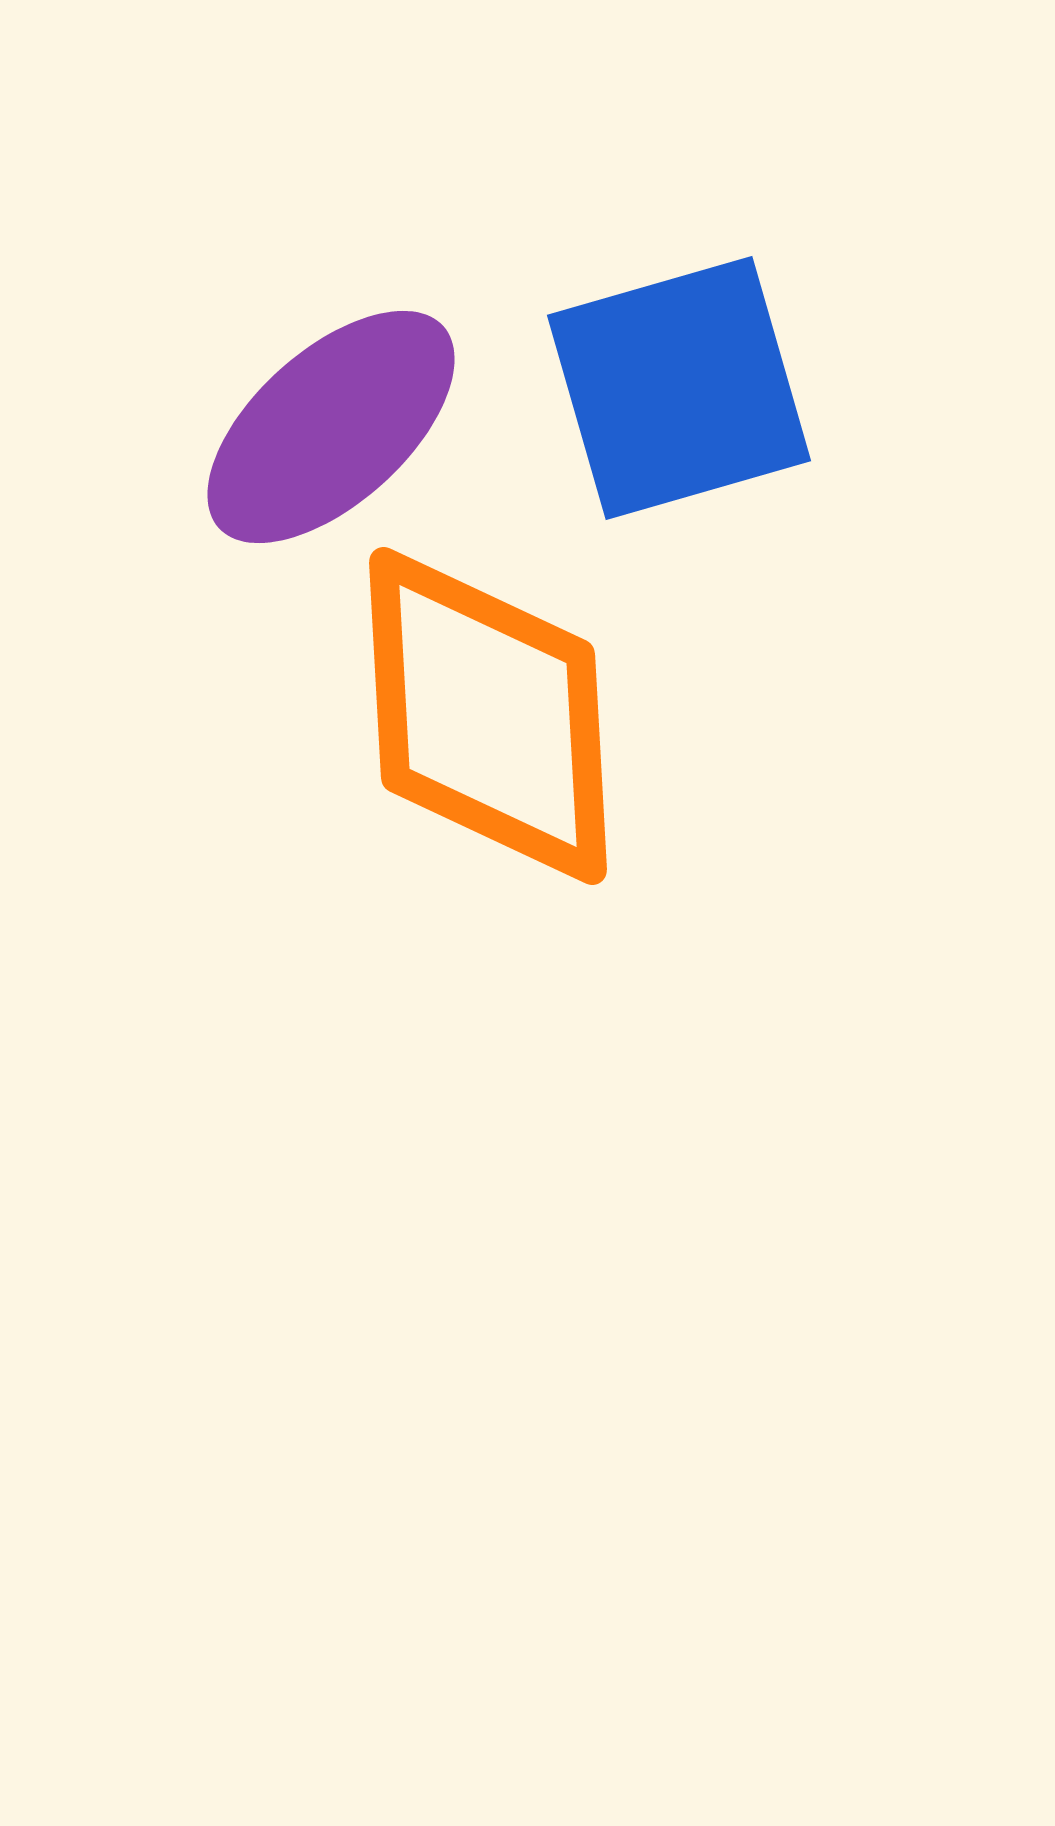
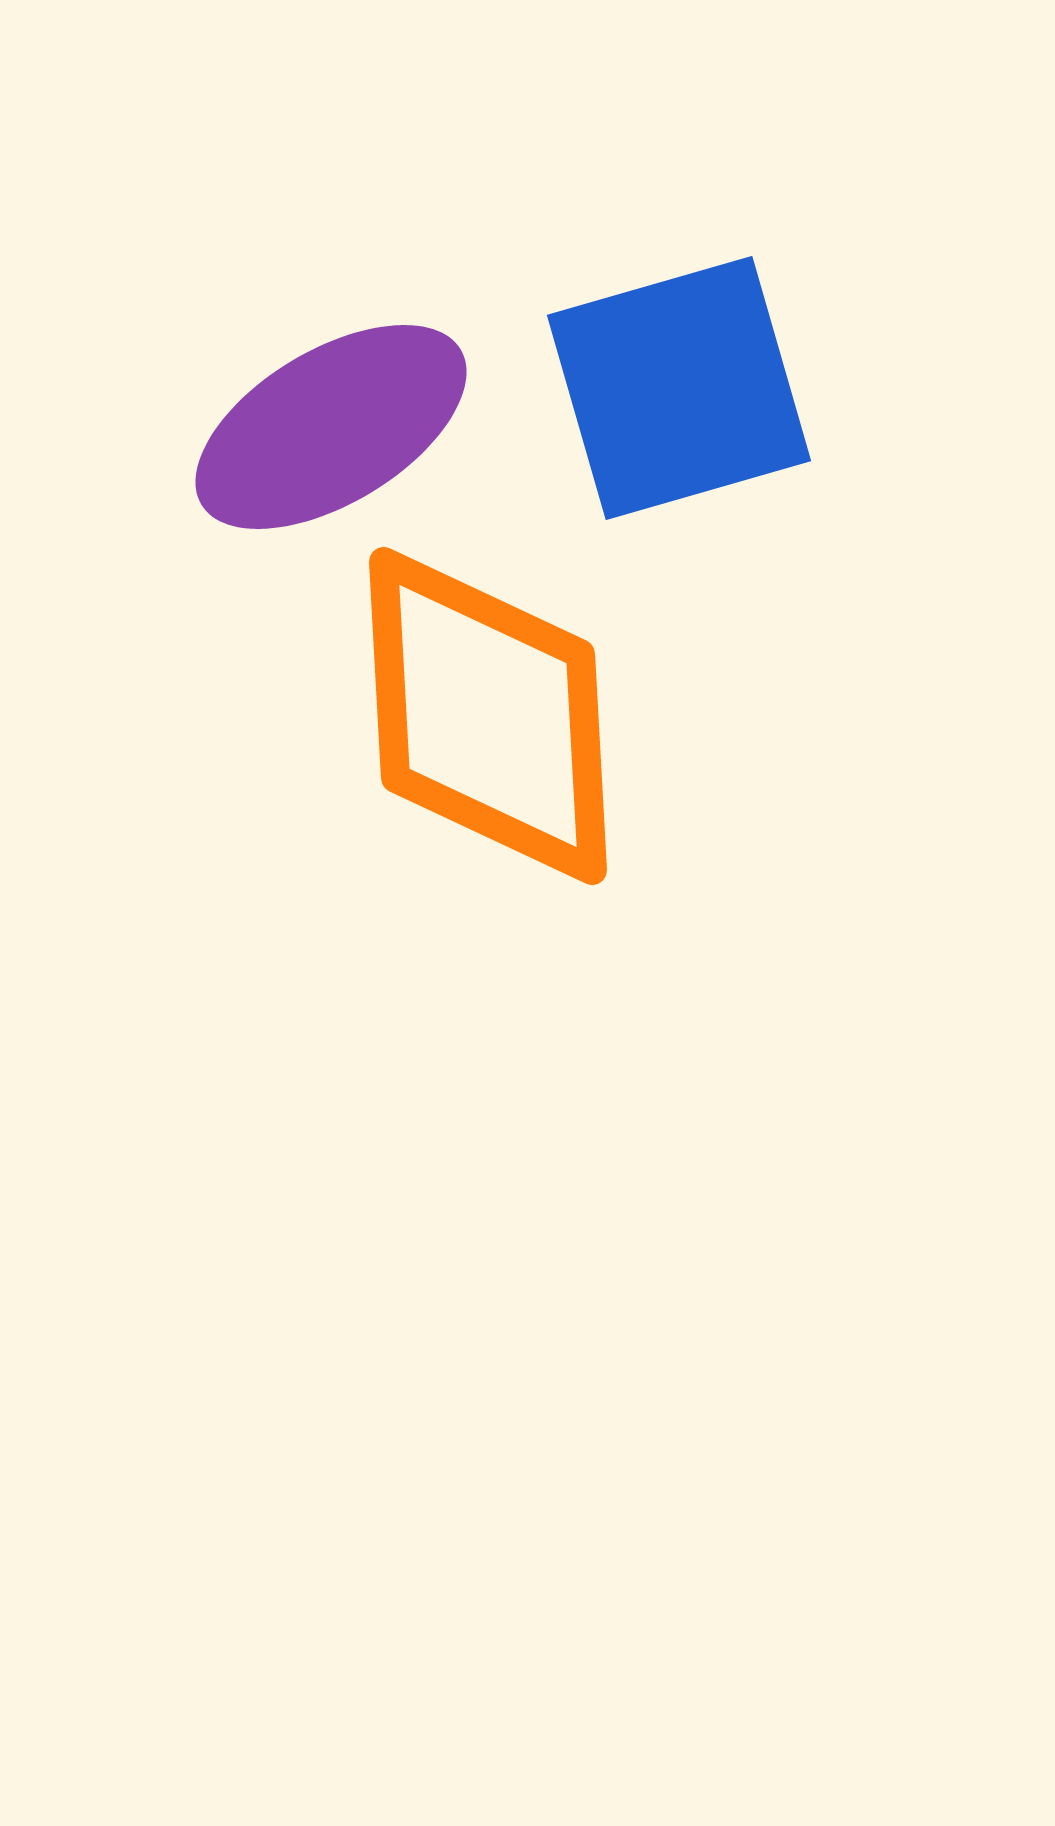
purple ellipse: rotated 11 degrees clockwise
